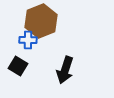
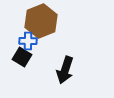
blue cross: moved 1 px down
black square: moved 4 px right, 9 px up
